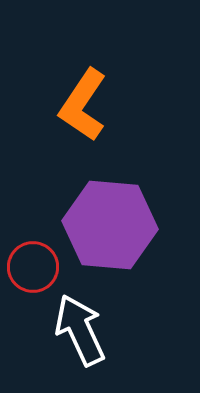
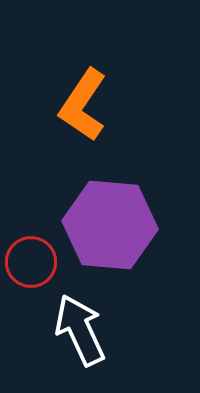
red circle: moved 2 px left, 5 px up
